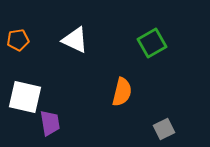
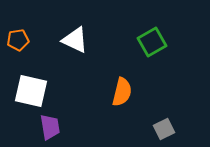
green square: moved 1 px up
white square: moved 6 px right, 6 px up
purple trapezoid: moved 4 px down
